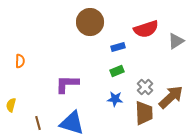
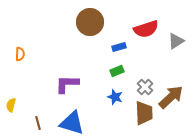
blue rectangle: moved 1 px right
orange semicircle: moved 7 px up
blue star: moved 2 px up; rotated 14 degrees clockwise
